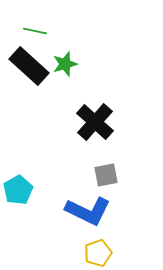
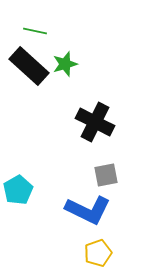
black cross: rotated 15 degrees counterclockwise
blue L-shape: moved 1 px up
